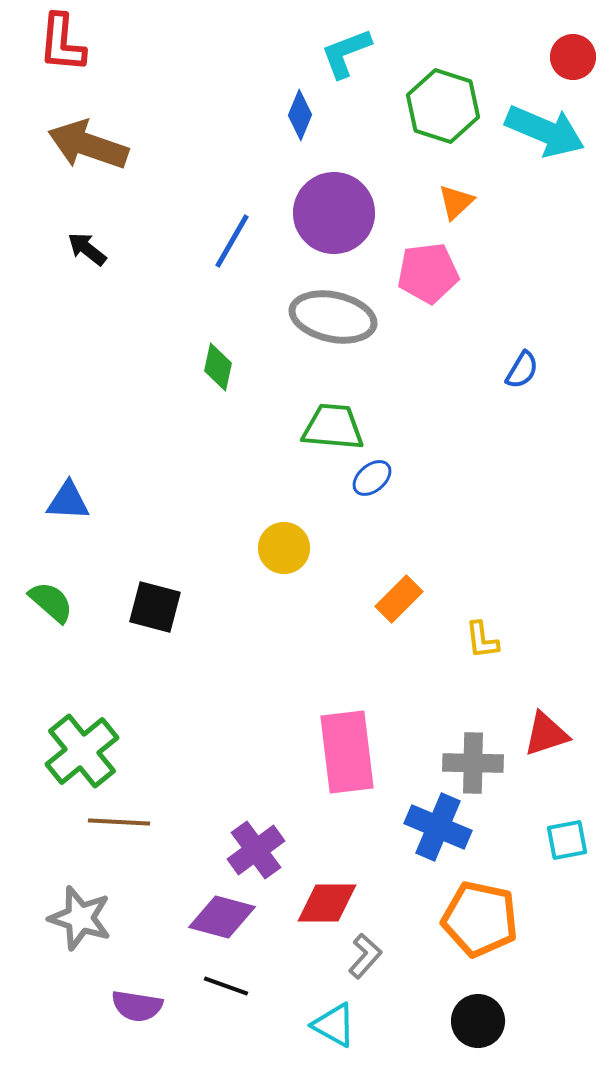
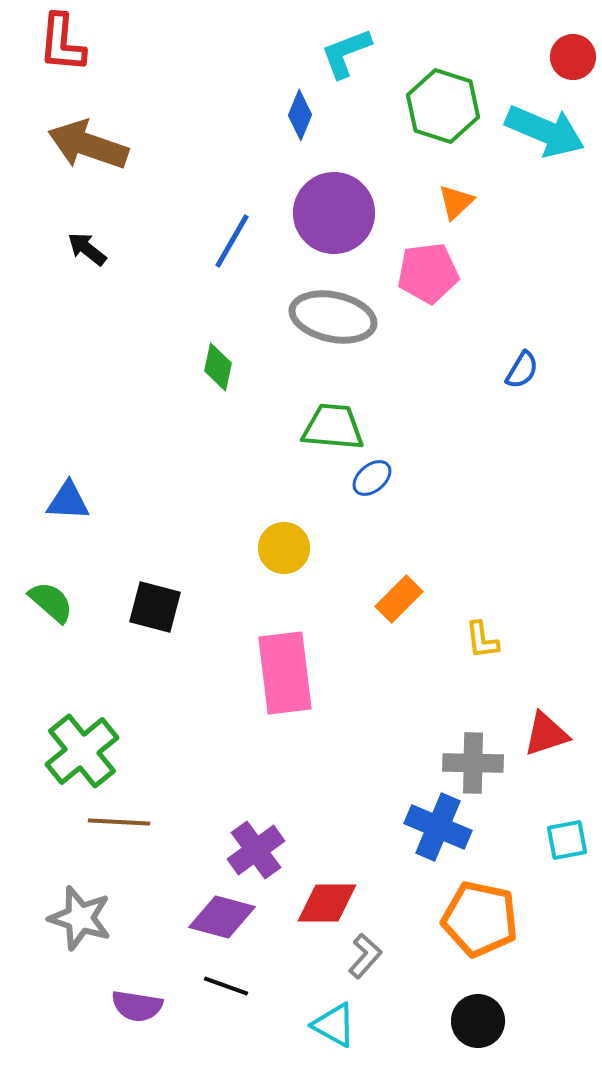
pink rectangle: moved 62 px left, 79 px up
